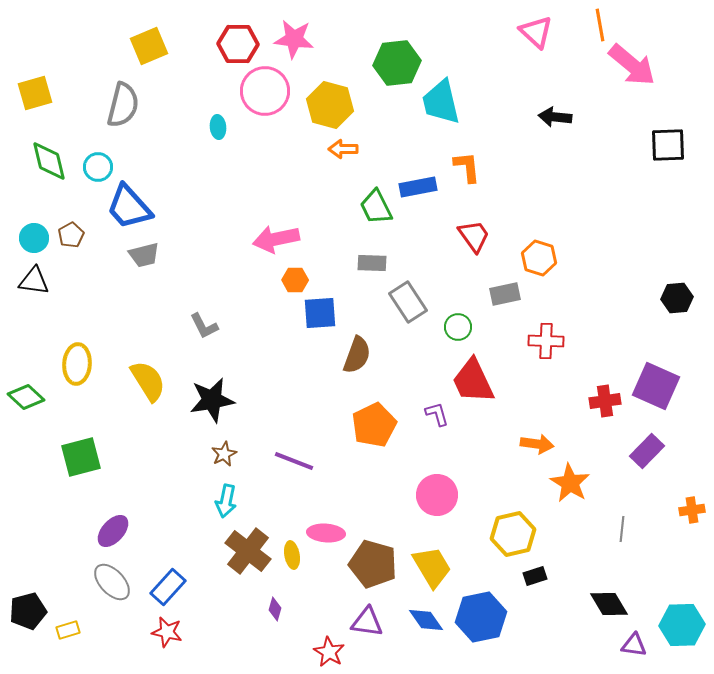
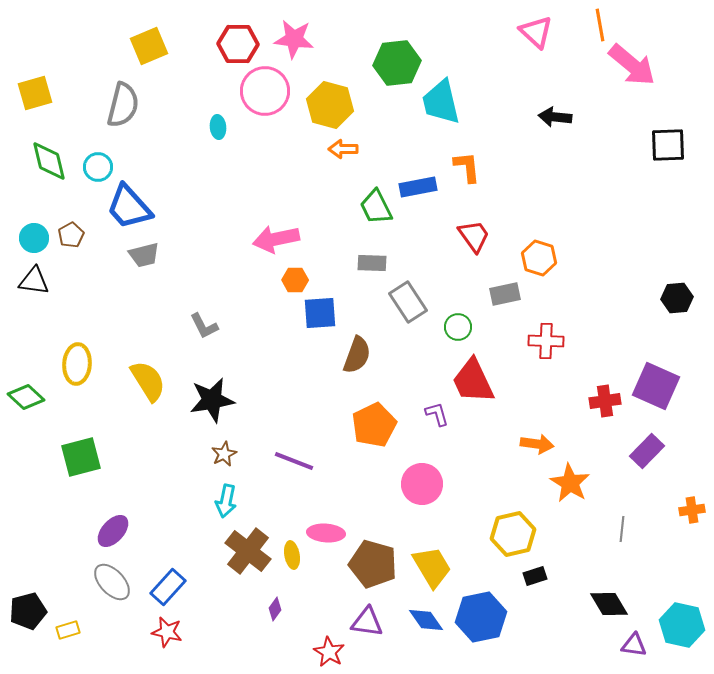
pink circle at (437, 495): moved 15 px left, 11 px up
purple diamond at (275, 609): rotated 20 degrees clockwise
cyan hexagon at (682, 625): rotated 15 degrees clockwise
